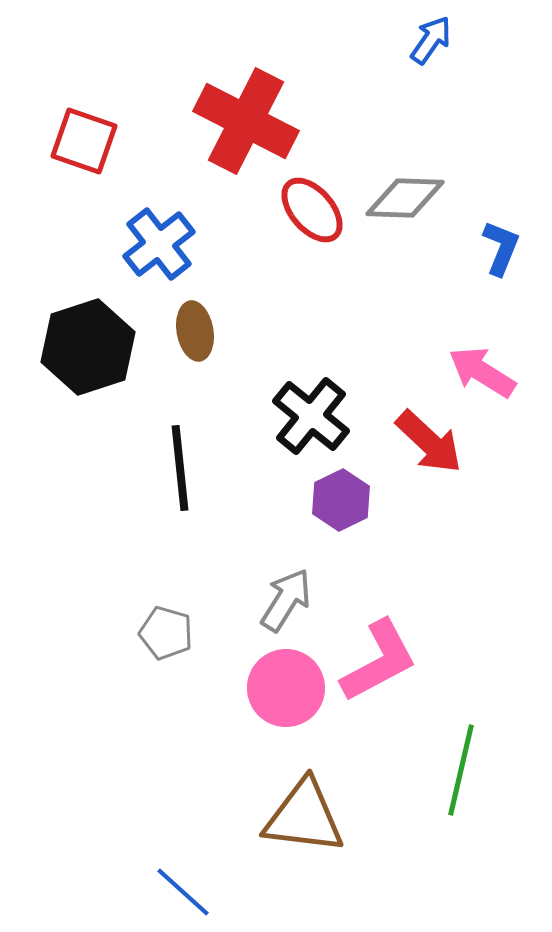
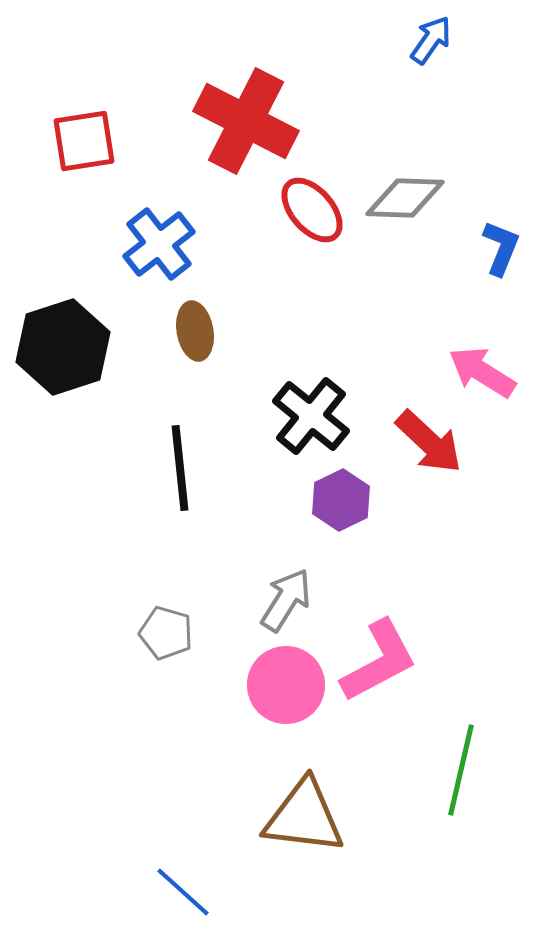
red square: rotated 28 degrees counterclockwise
black hexagon: moved 25 px left
pink circle: moved 3 px up
